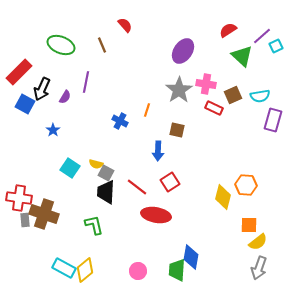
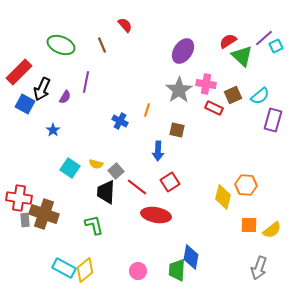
red semicircle at (228, 30): moved 11 px down
purple line at (262, 36): moved 2 px right, 2 px down
cyan semicircle at (260, 96): rotated 30 degrees counterclockwise
gray square at (106, 173): moved 10 px right, 2 px up; rotated 21 degrees clockwise
yellow semicircle at (258, 242): moved 14 px right, 12 px up
